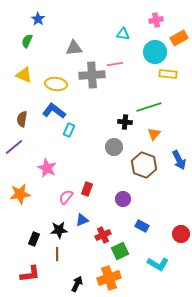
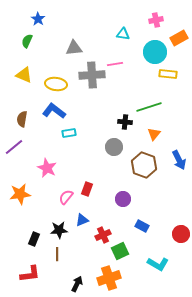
cyan rectangle: moved 3 px down; rotated 56 degrees clockwise
